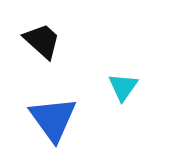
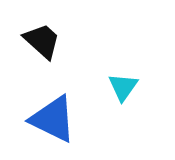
blue triangle: rotated 28 degrees counterclockwise
